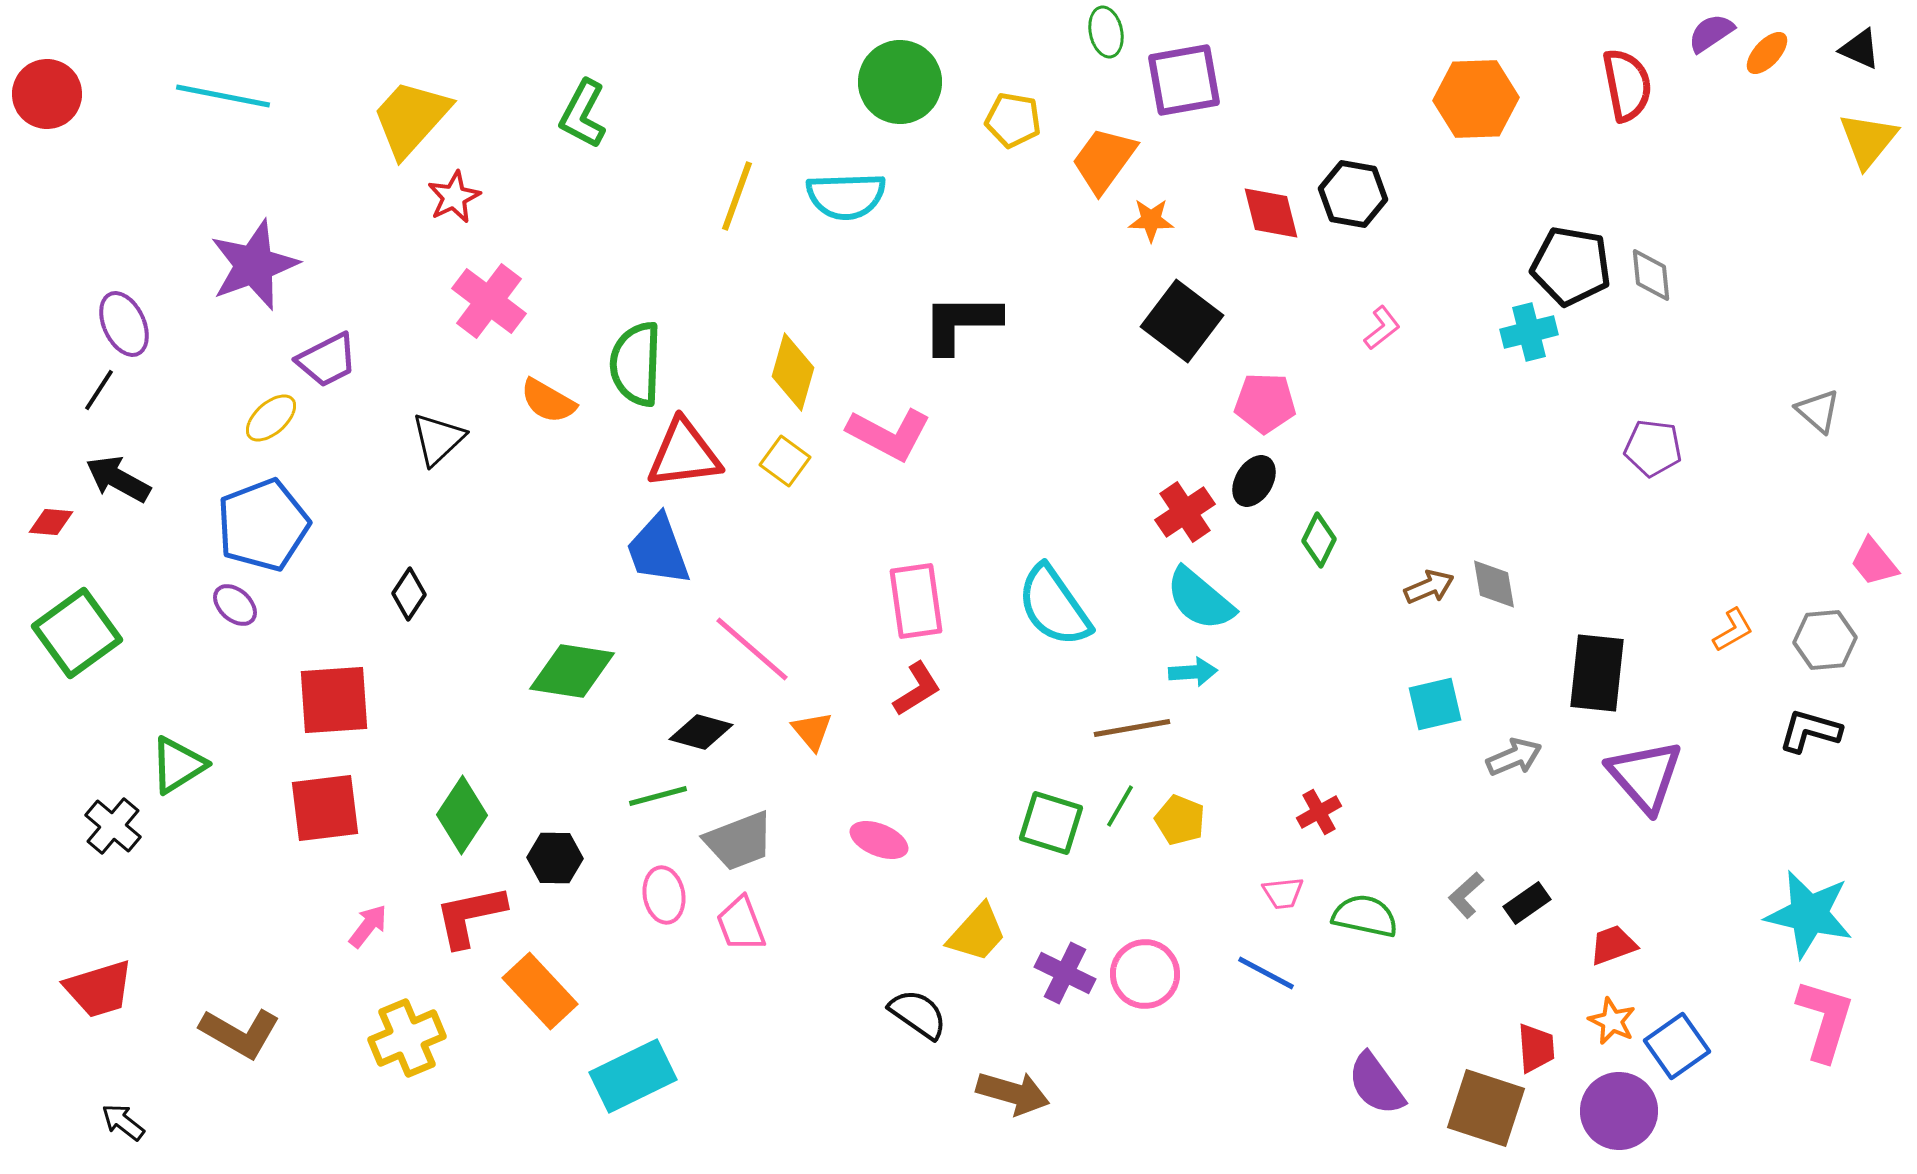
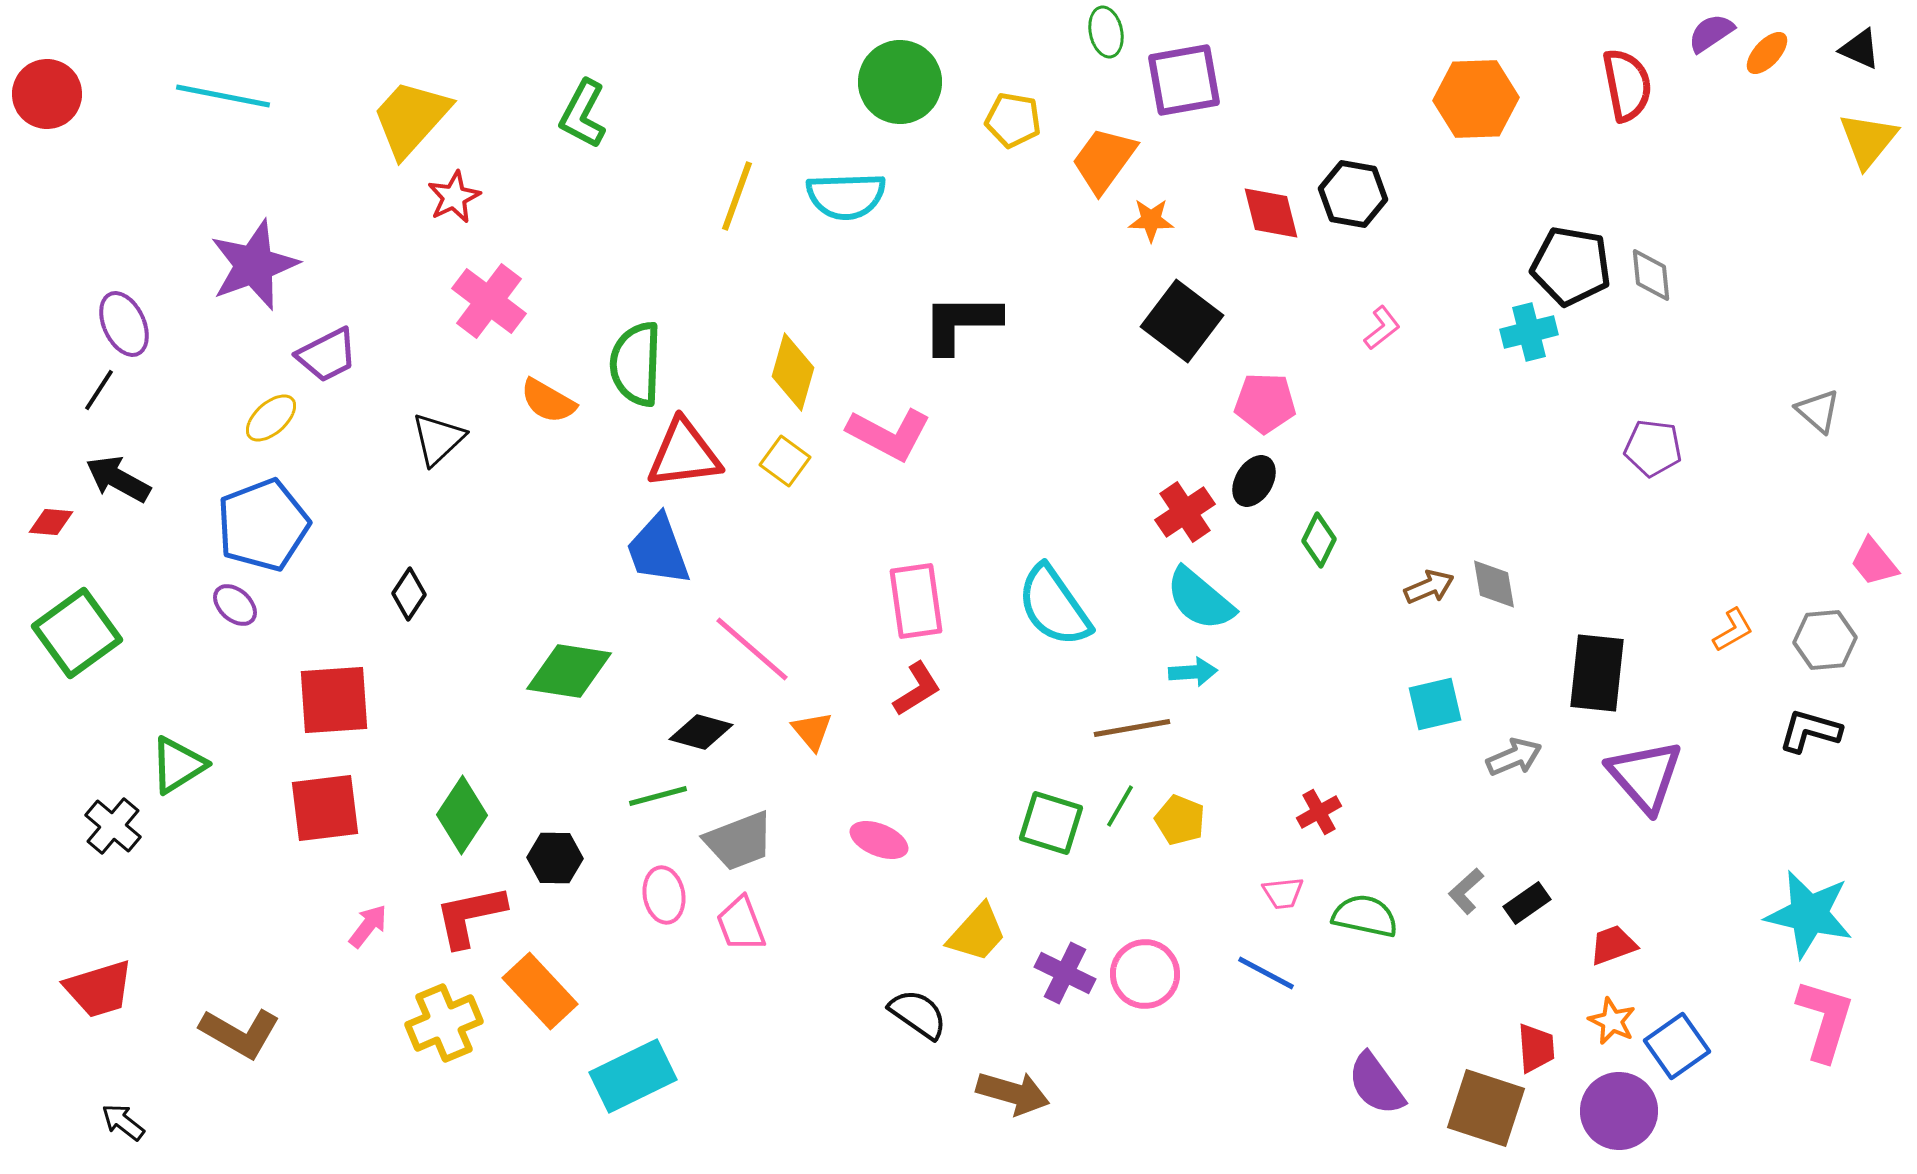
purple trapezoid at (327, 360): moved 5 px up
green diamond at (572, 671): moved 3 px left
gray L-shape at (1466, 895): moved 4 px up
yellow cross at (407, 1038): moved 37 px right, 15 px up
